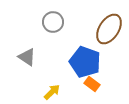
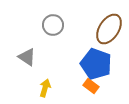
gray circle: moved 3 px down
blue pentagon: moved 11 px right, 2 px down
orange rectangle: moved 1 px left, 2 px down
yellow arrow: moved 7 px left, 4 px up; rotated 30 degrees counterclockwise
